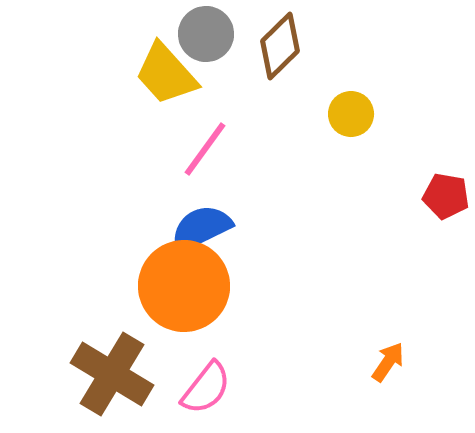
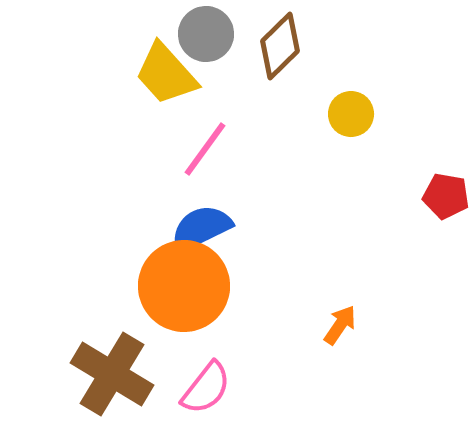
orange arrow: moved 48 px left, 37 px up
